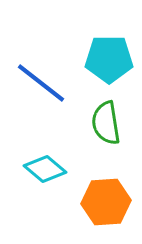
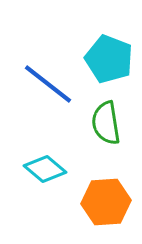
cyan pentagon: rotated 21 degrees clockwise
blue line: moved 7 px right, 1 px down
